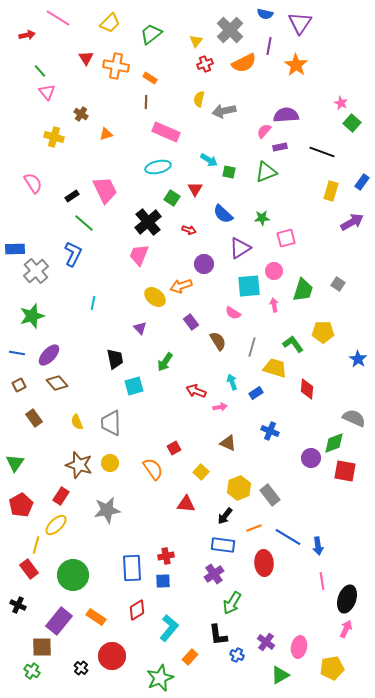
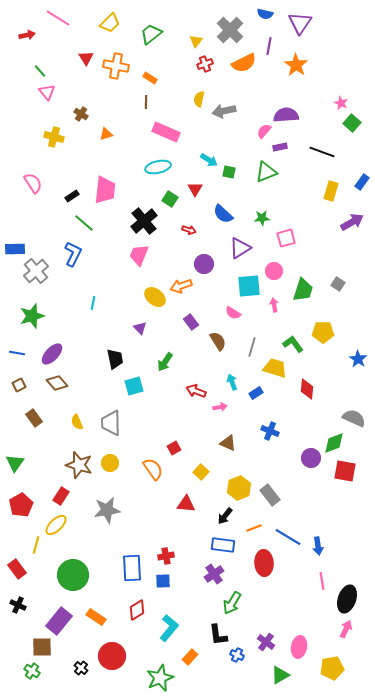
pink trapezoid at (105, 190): rotated 32 degrees clockwise
green square at (172, 198): moved 2 px left, 1 px down
black cross at (148, 222): moved 4 px left, 1 px up
purple ellipse at (49, 355): moved 3 px right, 1 px up
red rectangle at (29, 569): moved 12 px left
